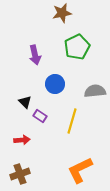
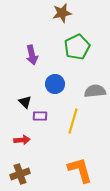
purple arrow: moved 3 px left
purple rectangle: rotated 32 degrees counterclockwise
yellow line: moved 1 px right
orange L-shape: rotated 100 degrees clockwise
